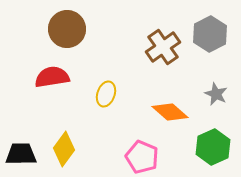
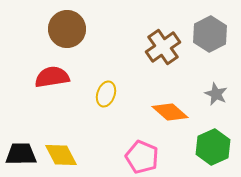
yellow diamond: moved 3 px left, 6 px down; rotated 64 degrees counterclockwise
